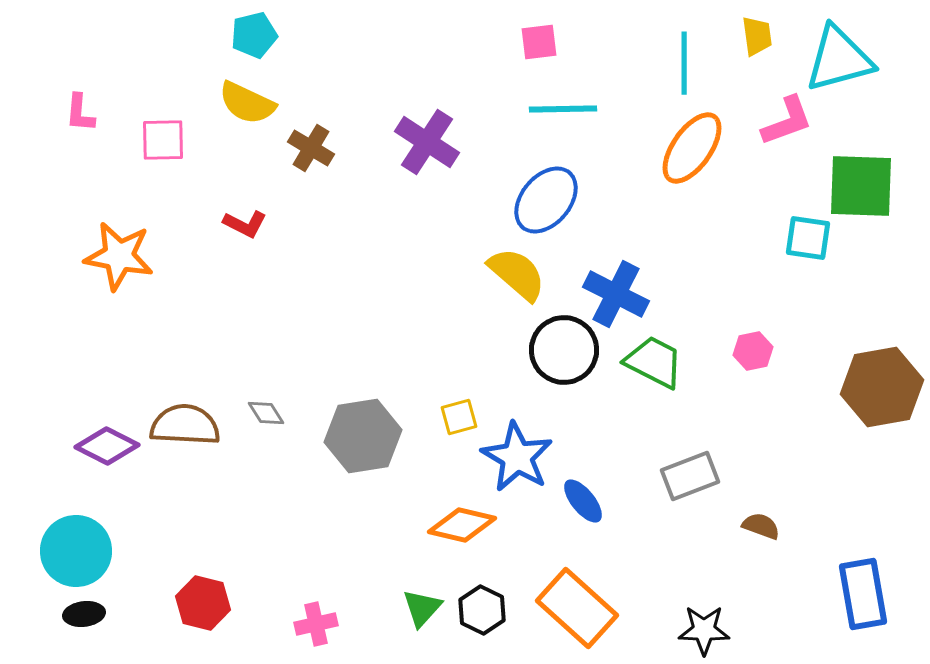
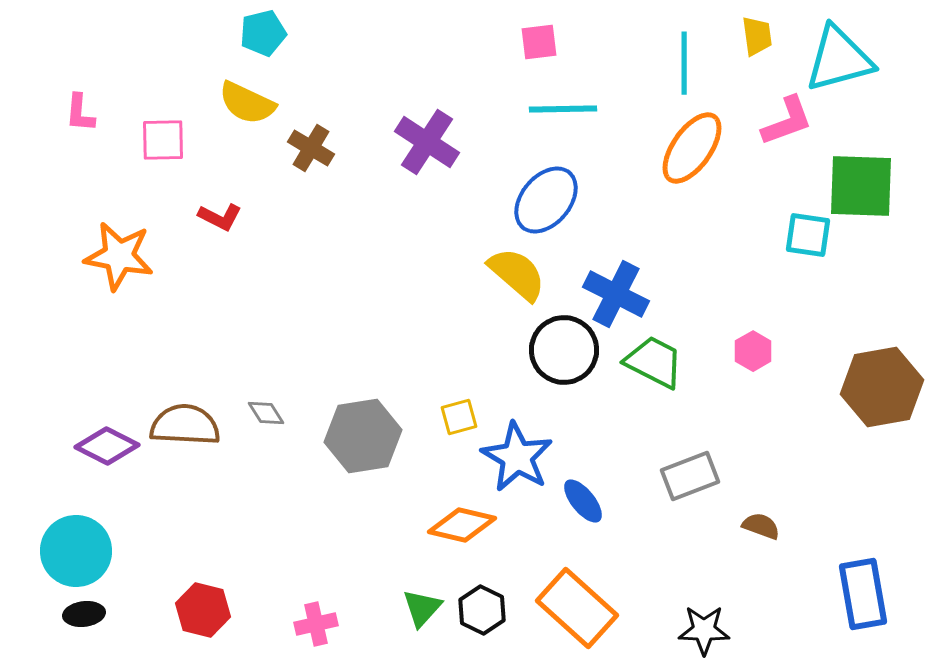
cyan pentagon at (254, 35): moved 9 px right, 2 px up
red L-shape at (245, 224): moved 25 px left, 7 px up
cyan square at (808, 238): moved 3 px up
pink hexagon at (753, 351): rotated 18 degrees counterclockwise
red hexagon at (203, 603): moved 7 px down
